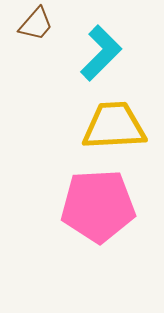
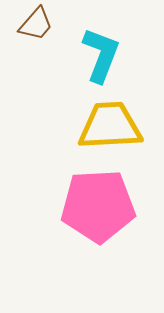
cyan L-shape: moved 2 px down; rotated 24 degrees counterclockwise
yellow trapezoid: moved 4 px left
